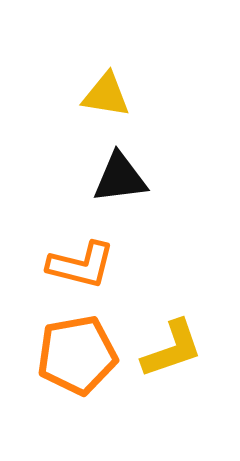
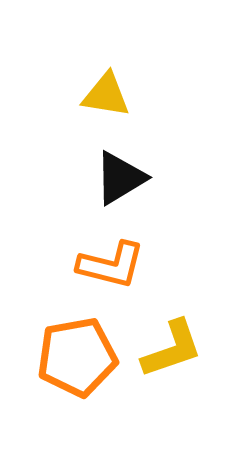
black triangle: rotated 24 degrees counterclockwise
orange L-shape: moved 30 px right
orange pentagon: moved 2 px down
